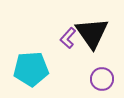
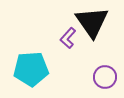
black triangle: moved 11 px up
purple circle: moved 3 px right, 2 px up
